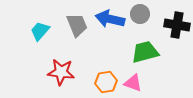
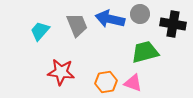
black cross: moved 4 px left, 1 px up
